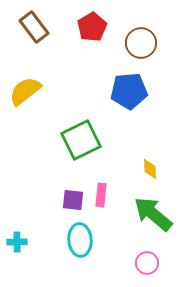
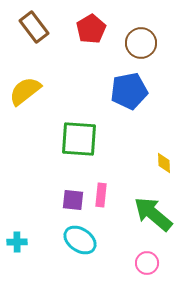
red pentagon: moved 1 px left, 2 px down
blue pentagon: rotated 6 degrees counterclockwise
green square: moved 2 px left, 1 px up; rotated 30 degrees clockwise
yellow diamond: moved 14 px right, 6 px up
cyan ellipse: rotated 52 degrees counterclockwise
